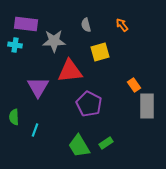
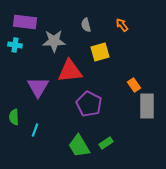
purple rectangle: moved 1 px left, 2 px up
